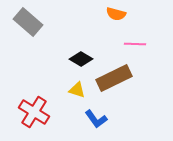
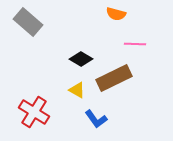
yellow triangle: rotated 12 degrees clockwise
